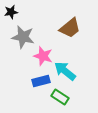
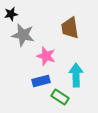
black star: moved 2 px down
brown trapezoid: rotated 120 degrees clockwise
gray star: moved 2 px up
pink star: moved 3 px right
cyan arrow: moved 11 px right, 4 px down; rotated 50 degrees clockwise
